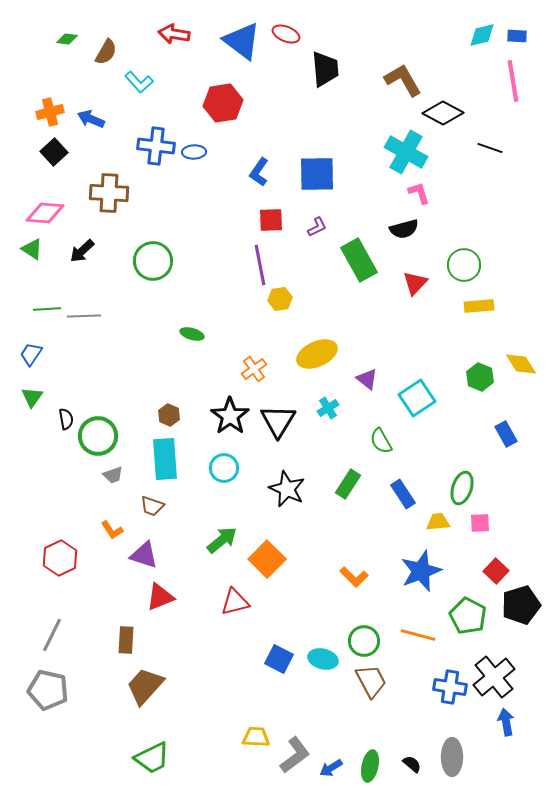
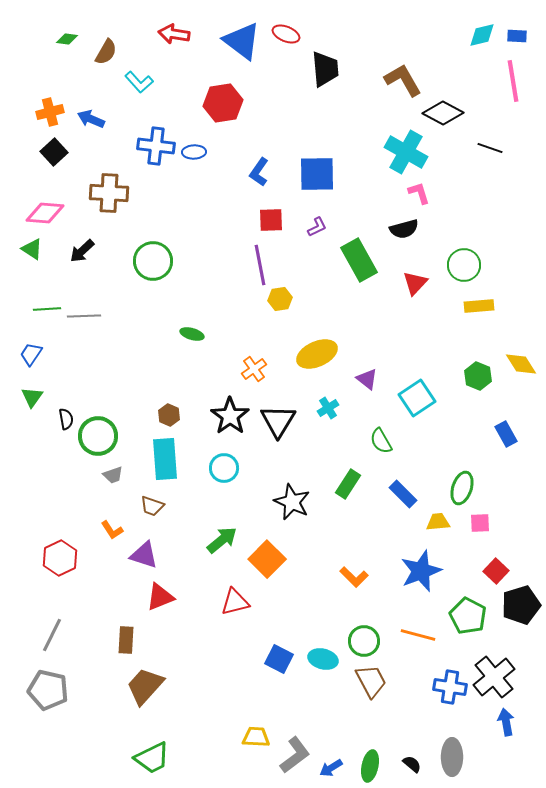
green hexagon at (480, 377): moved 2 px left, 1 px up
black star at (287, 489): moved 5 px right, 13 px down
blue rectangle at (403, 494): rotated 12 degrees counterclockwise
